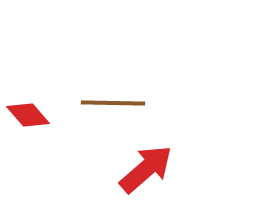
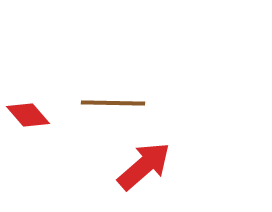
red arrow: moved 2 px left, 3 px up
